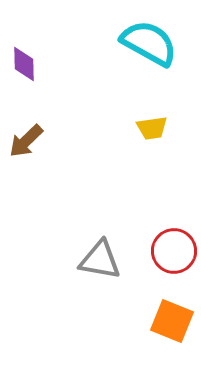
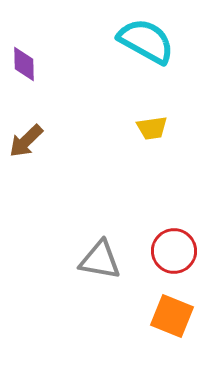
cyan semicircle: moved 3 px left, 2 px up
orange square: moved 5 px up
